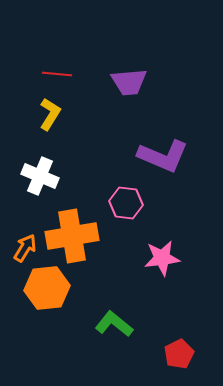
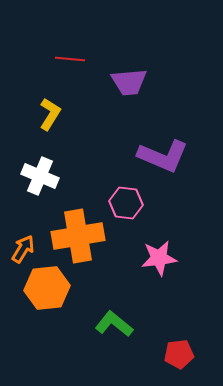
red line: moved 13 px right, 15 px up
orange cross: moved 6 px right
orange arrow: moved 2 px left, 1 px down
pink star: moved 3 px left
red pentagon: rotated 20 degrees clockwise
